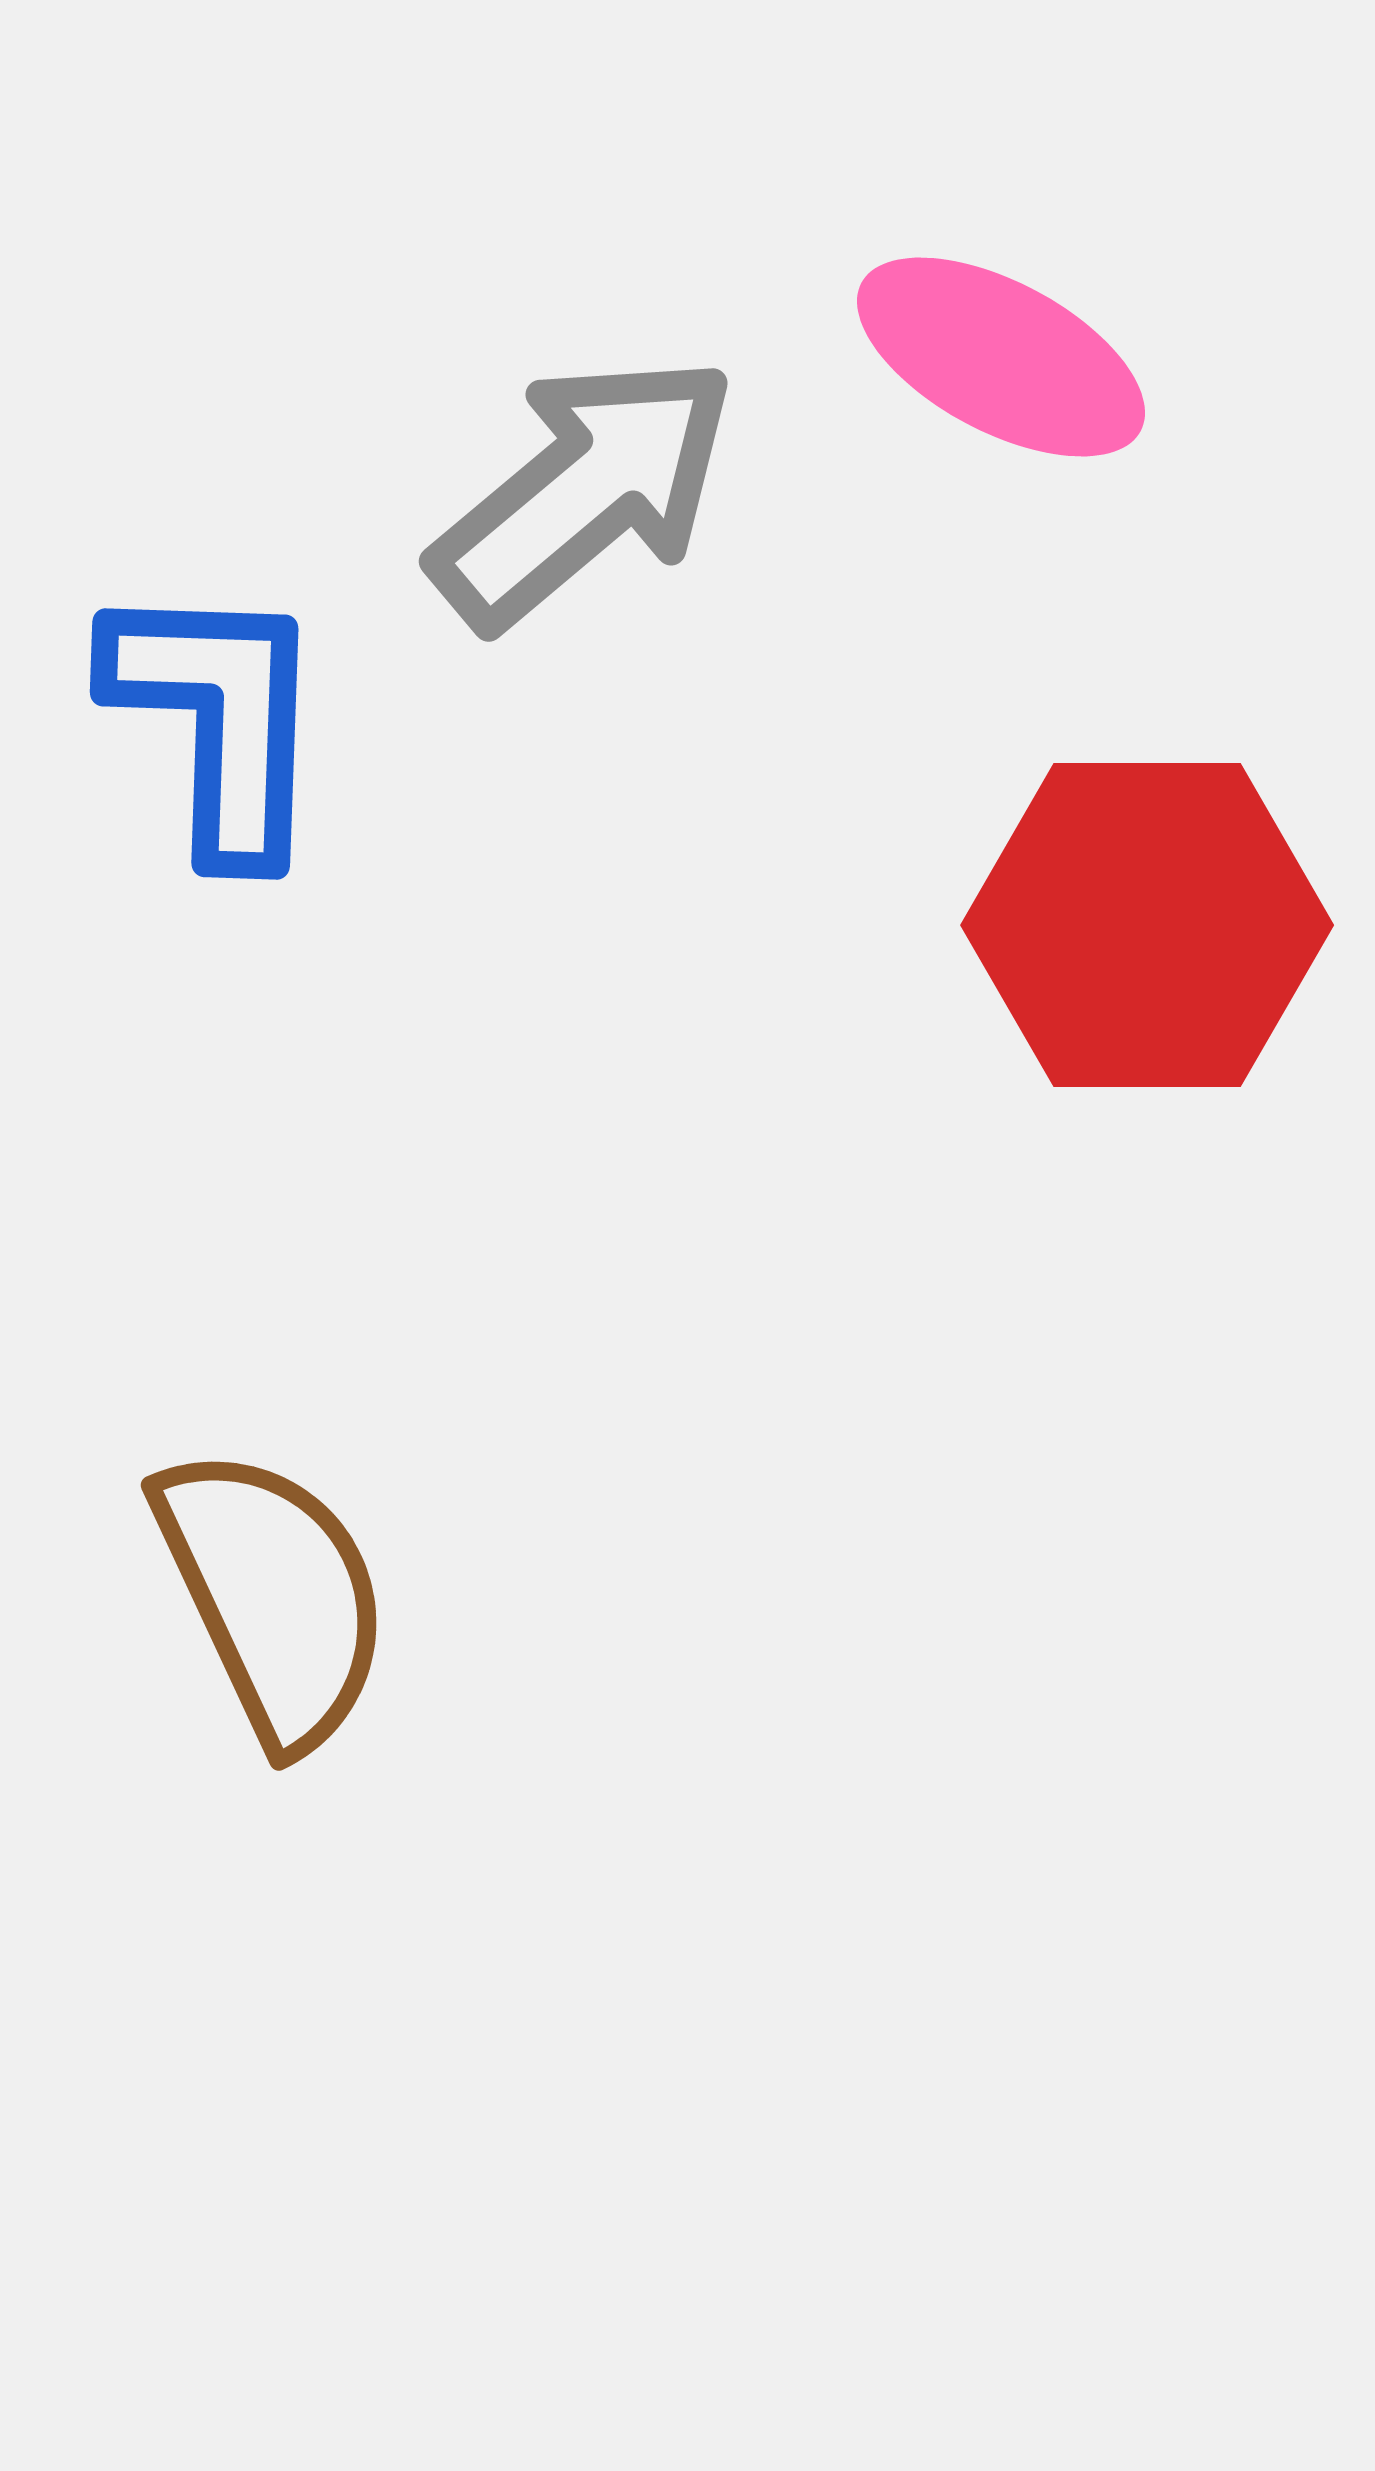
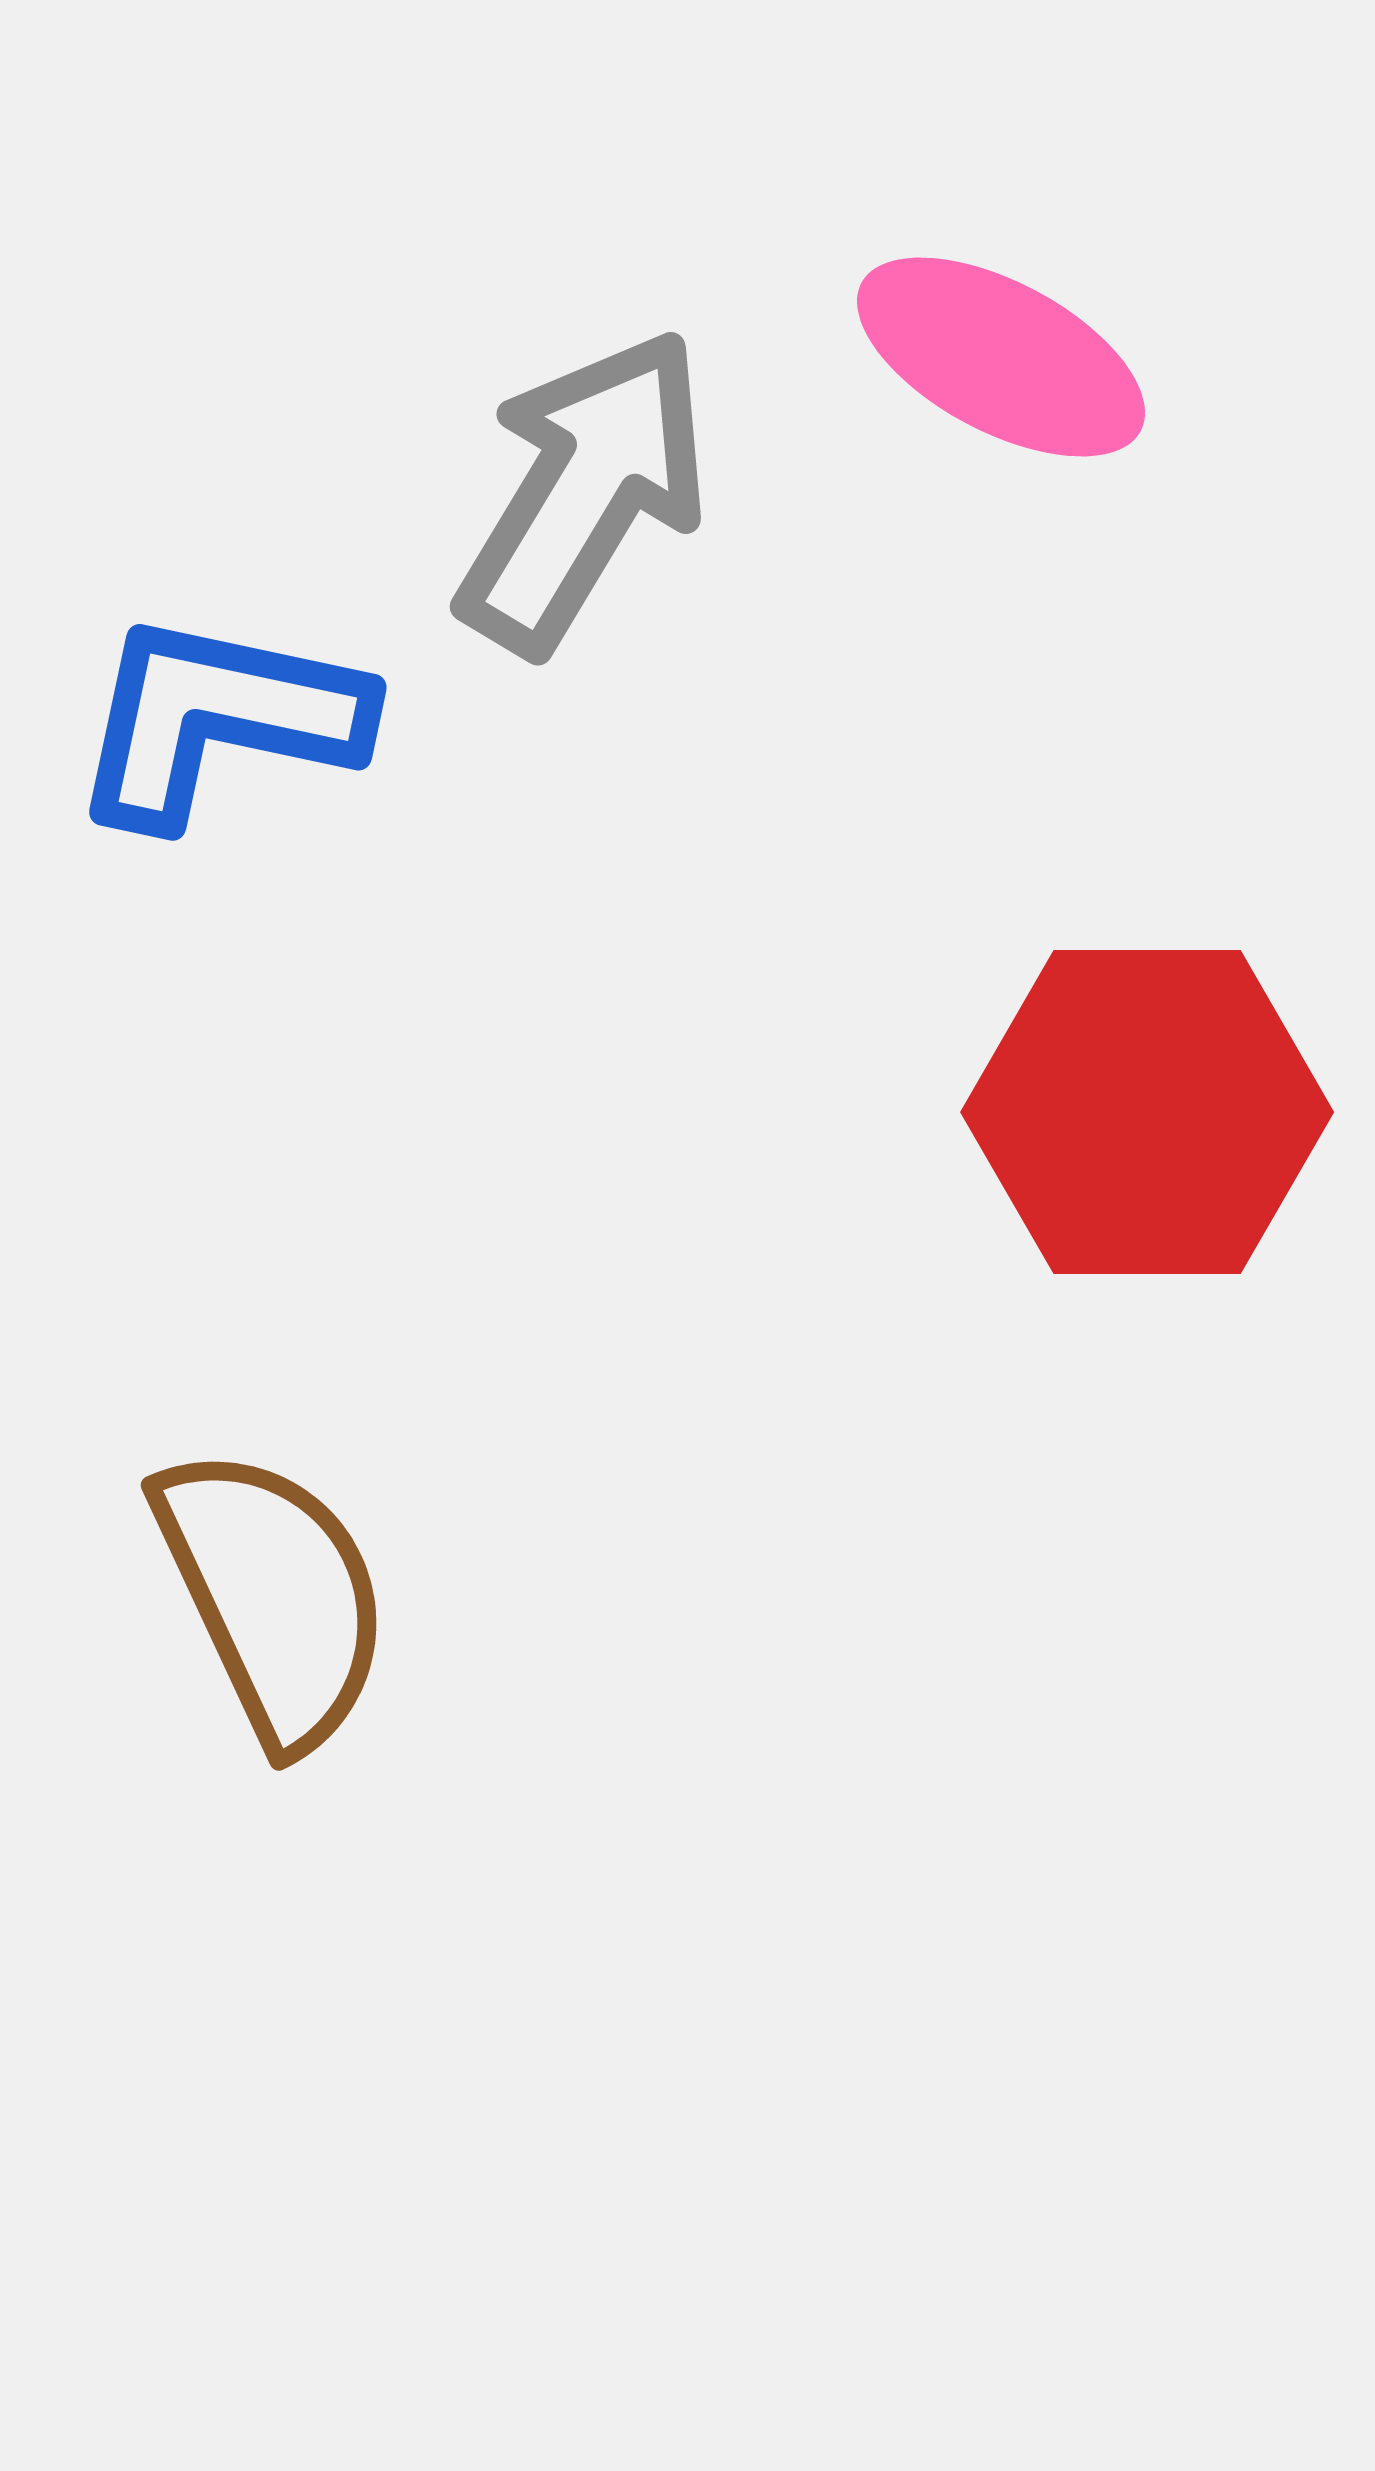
gray arrow: rotated 19 degrees counterclockwise
blue L-shape: rotated 80 degrees counterclockwise
red hexagon: moved 187 px down
